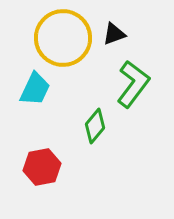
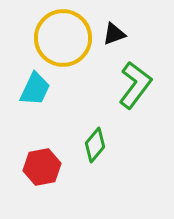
green L-shape: moved 2 px right, 1 px down
green diamond: moved 19 px down
